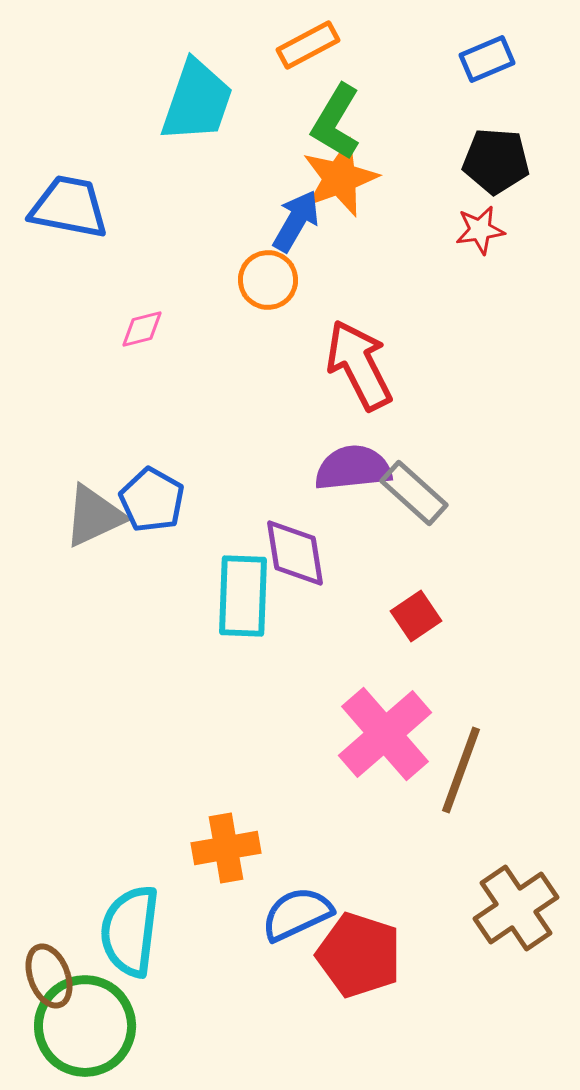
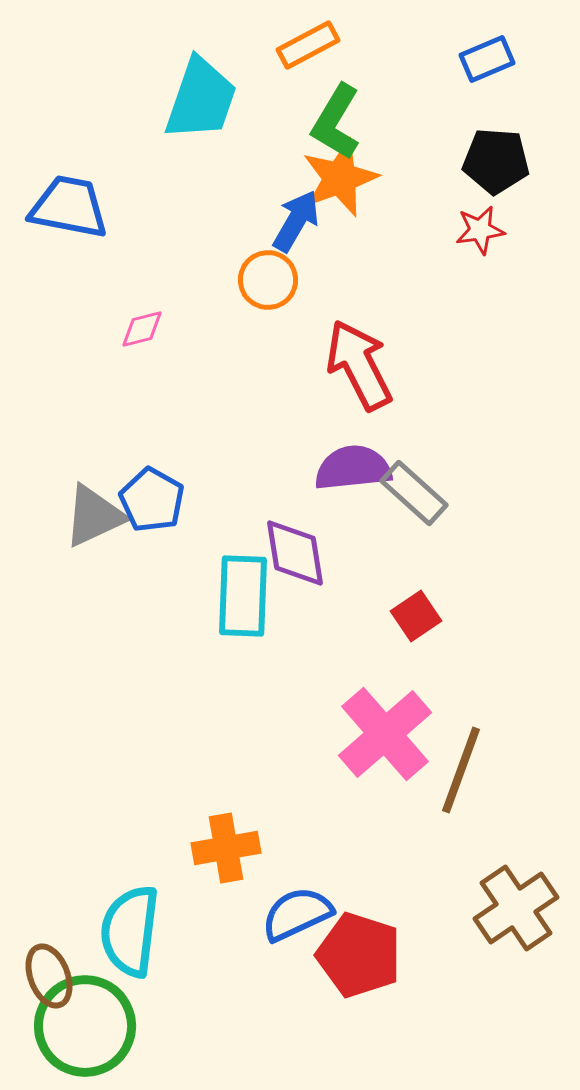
cyan trapezoid: moved 4 px right, 2 px up
